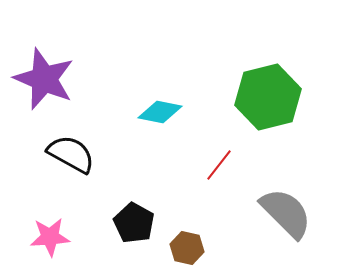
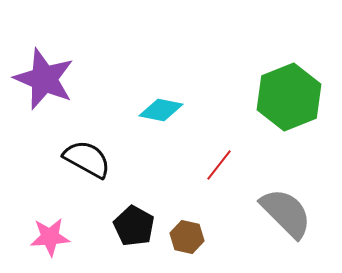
green hexagon: moved 21 px right; rotated 8 degrees counterclockwise
cyan diamond: moved 1 px right, 2 px up
black semicircle: moved 16 px right, 5 px down
black pentagon: moved 3 px down
brown hexagon: moved 11 px up
